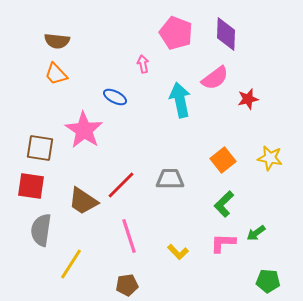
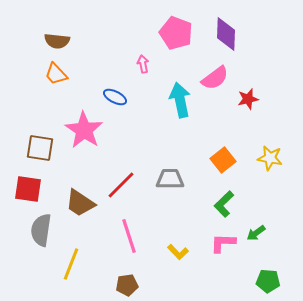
red square: moved 3 px left, 3 px down
brown trapezoid: moved 3 px left, 2 px down
yellow line: rotated 12 degrees counterclockwise
